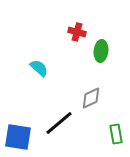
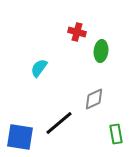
cyan semicircle: rotated 96 degrees counterclockwise
gray diamond: moved 3 px right, 1 px down
blue square: moved 2 px right
